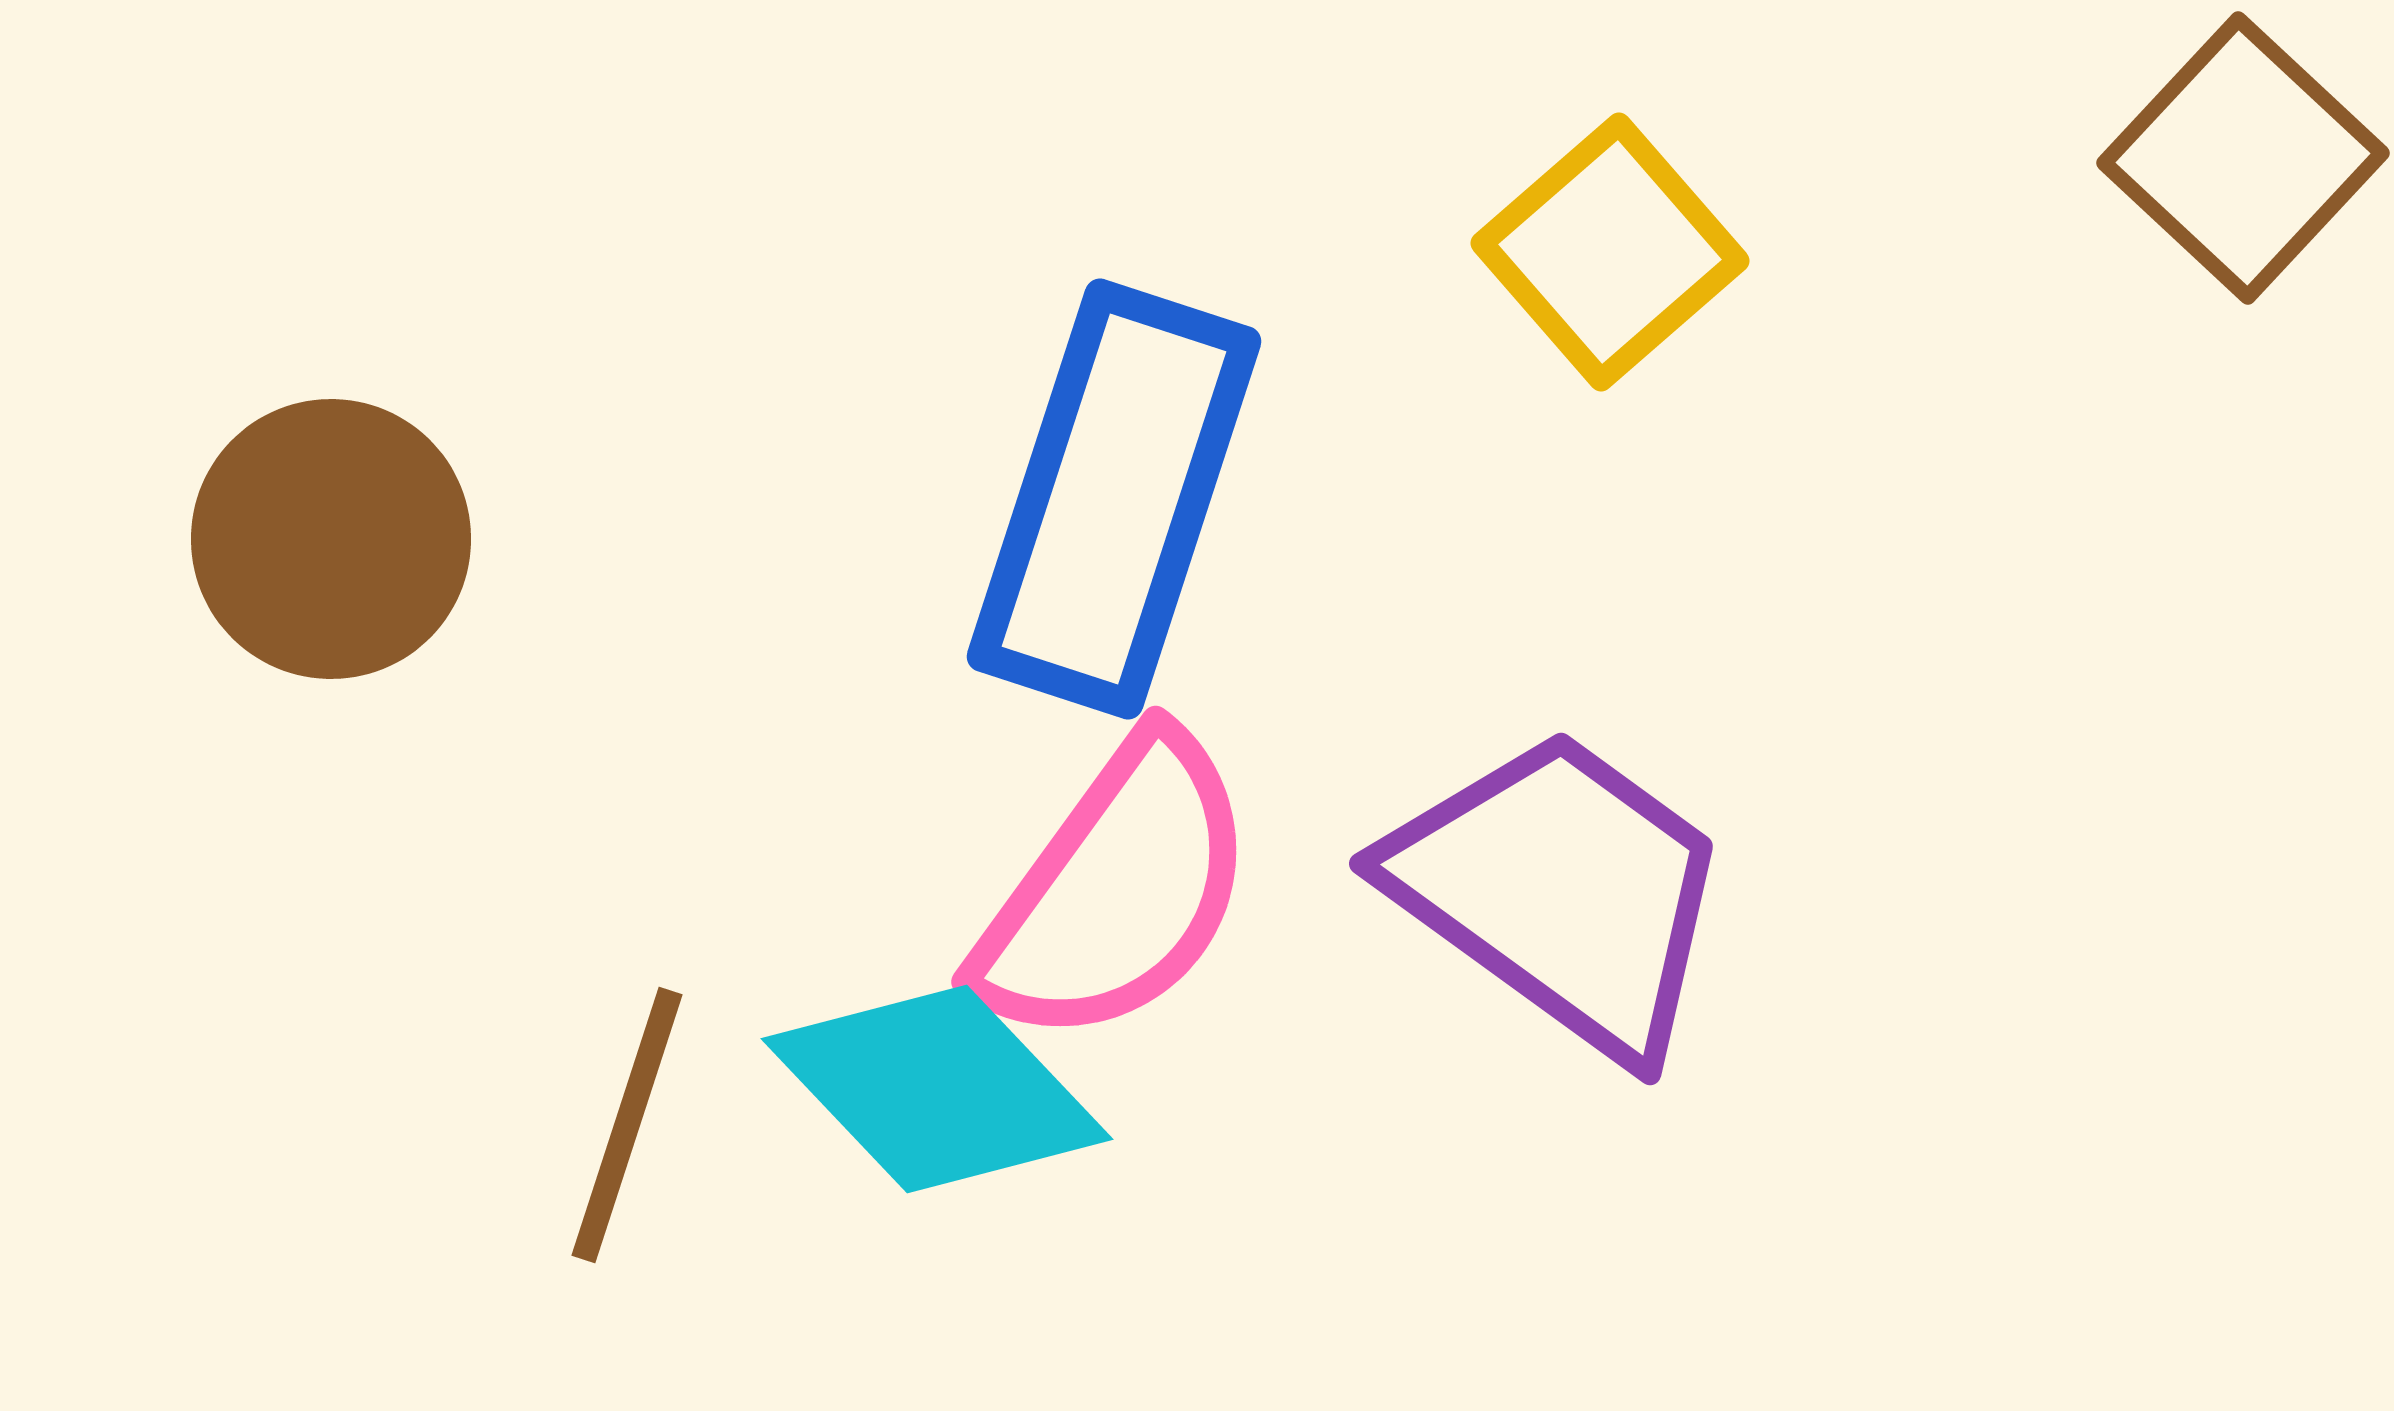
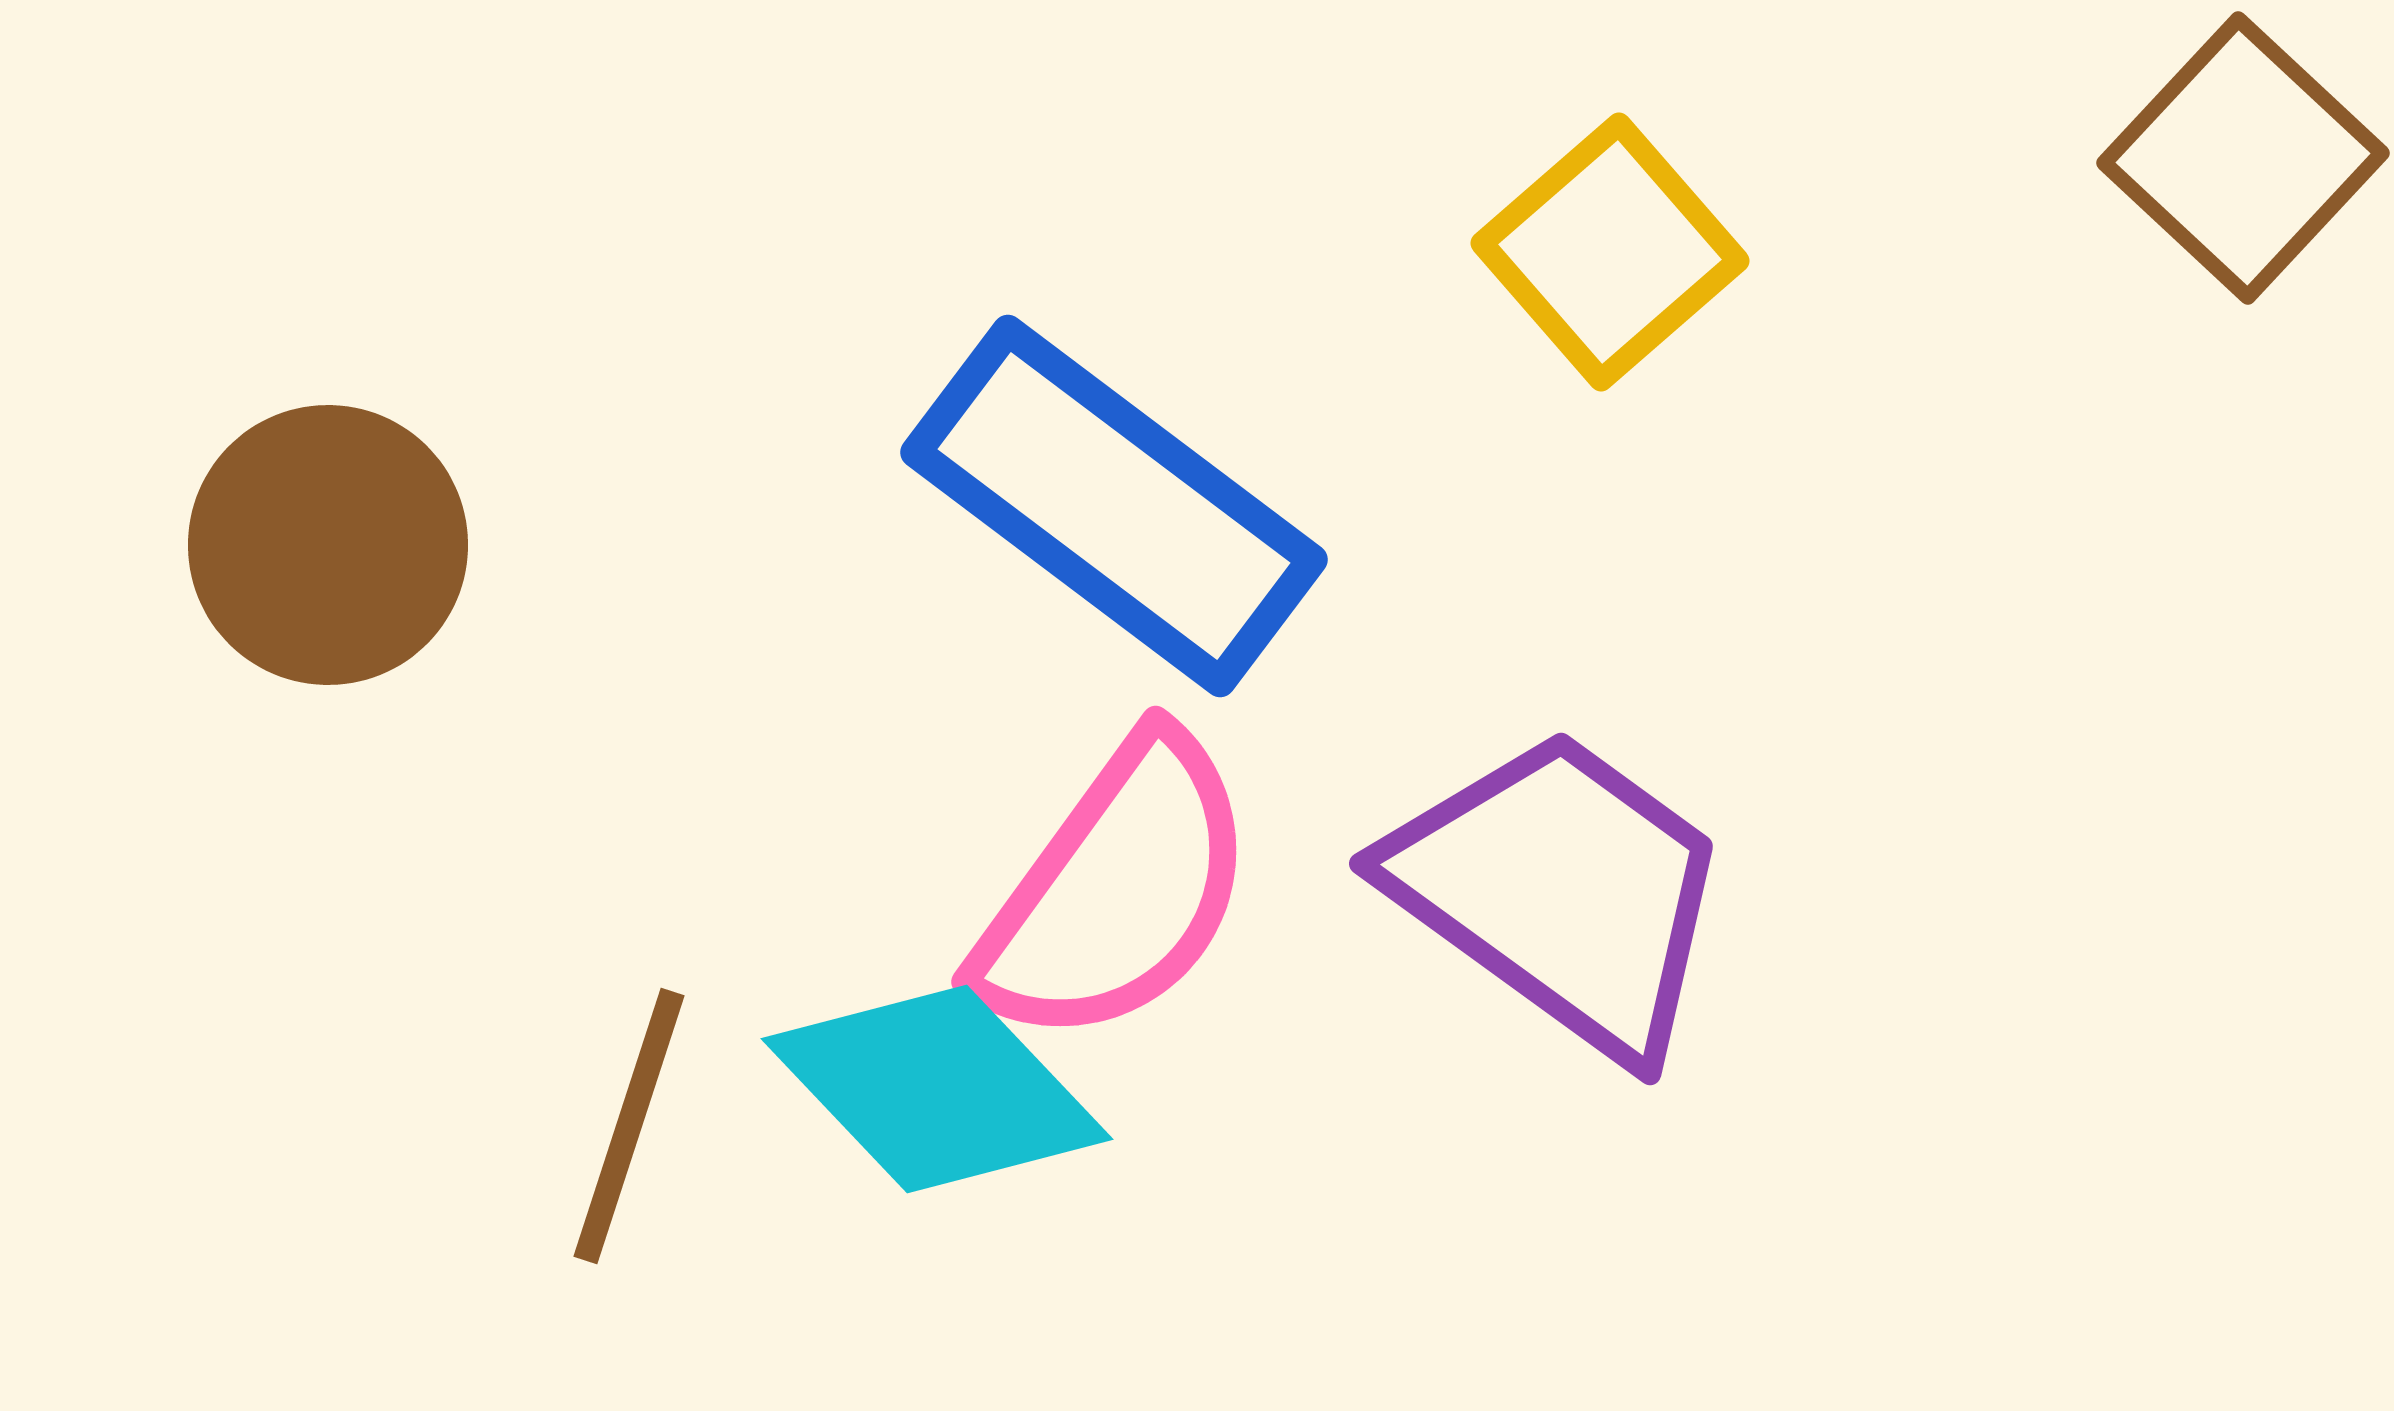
blue rectangle: moved 7 px down; rotated 71 degrees counterclockwise
brown circle: moved 3 px left, 6 px down
brown line: moved 2 px right, 1 px down
